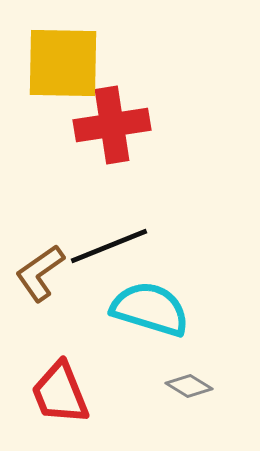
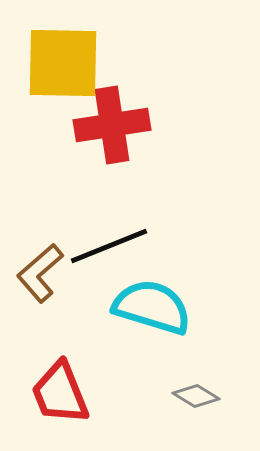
brown L-shape: rotated 6 degrees counterclockwise
cyan semicircle: moved 2 px right, 2 px up
gray diamond: moved 7 px right, 10 px down
